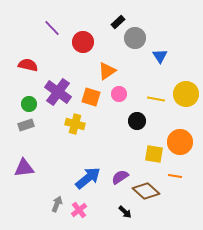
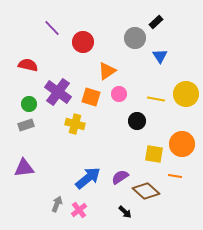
black rectangle: moved 38 px right
orange circle: moved 2 px right, 2 px down
